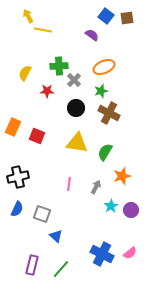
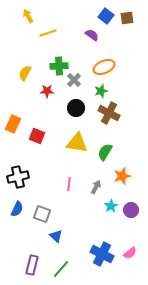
yellow line: moved 5 px right, 3 px down; rotated 30 degrees counterclockwise
orange rectangle: moved 3 px up
